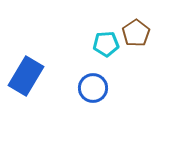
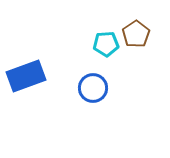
brown pentagon: moved 1 px down
blue rectangle: rotated 39 degrees clockwise
